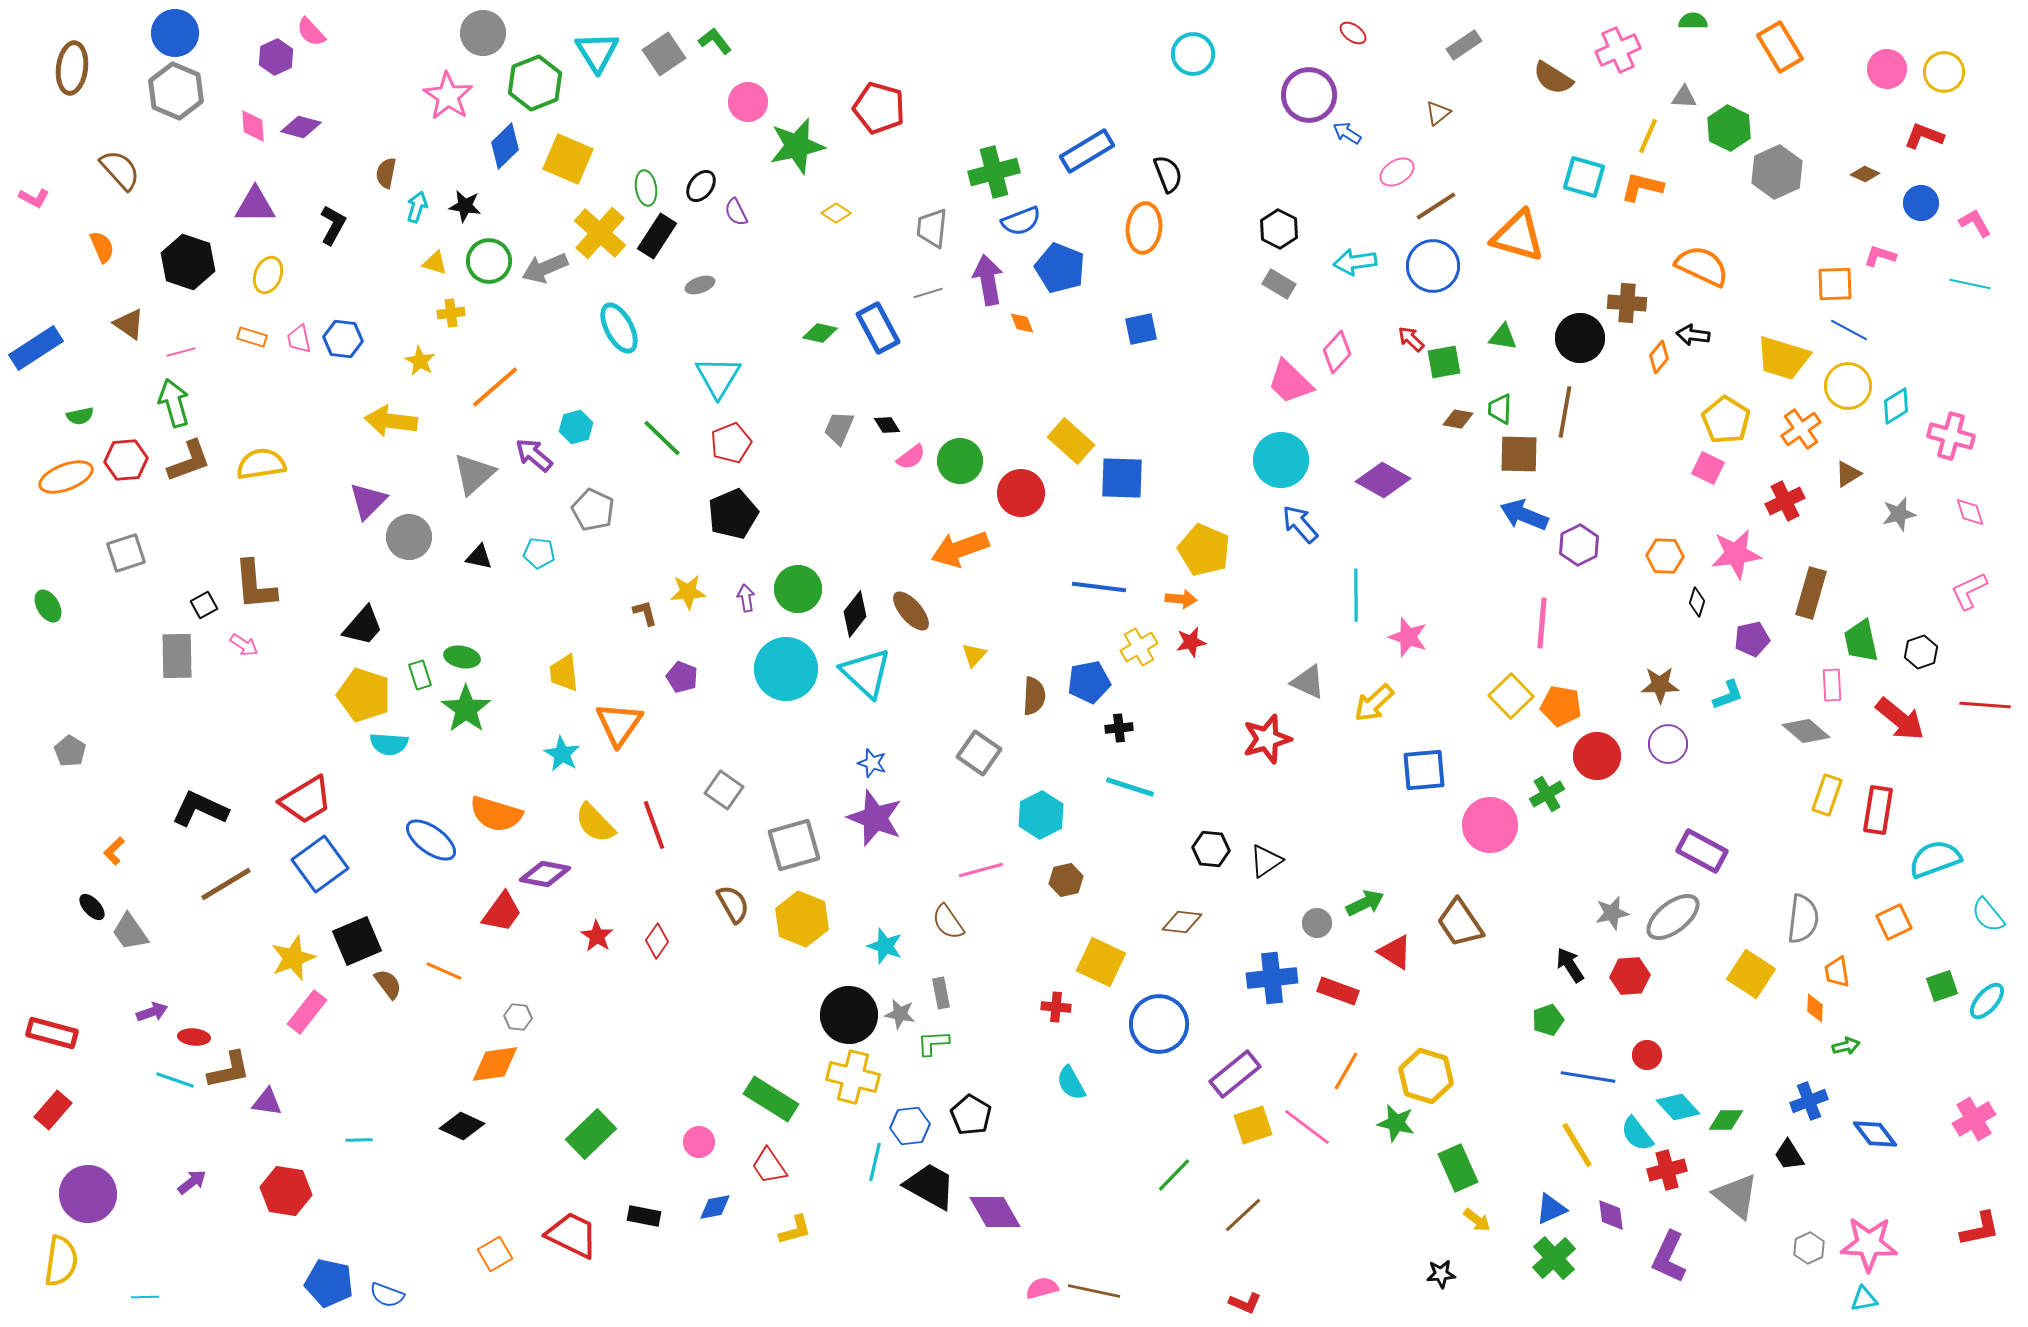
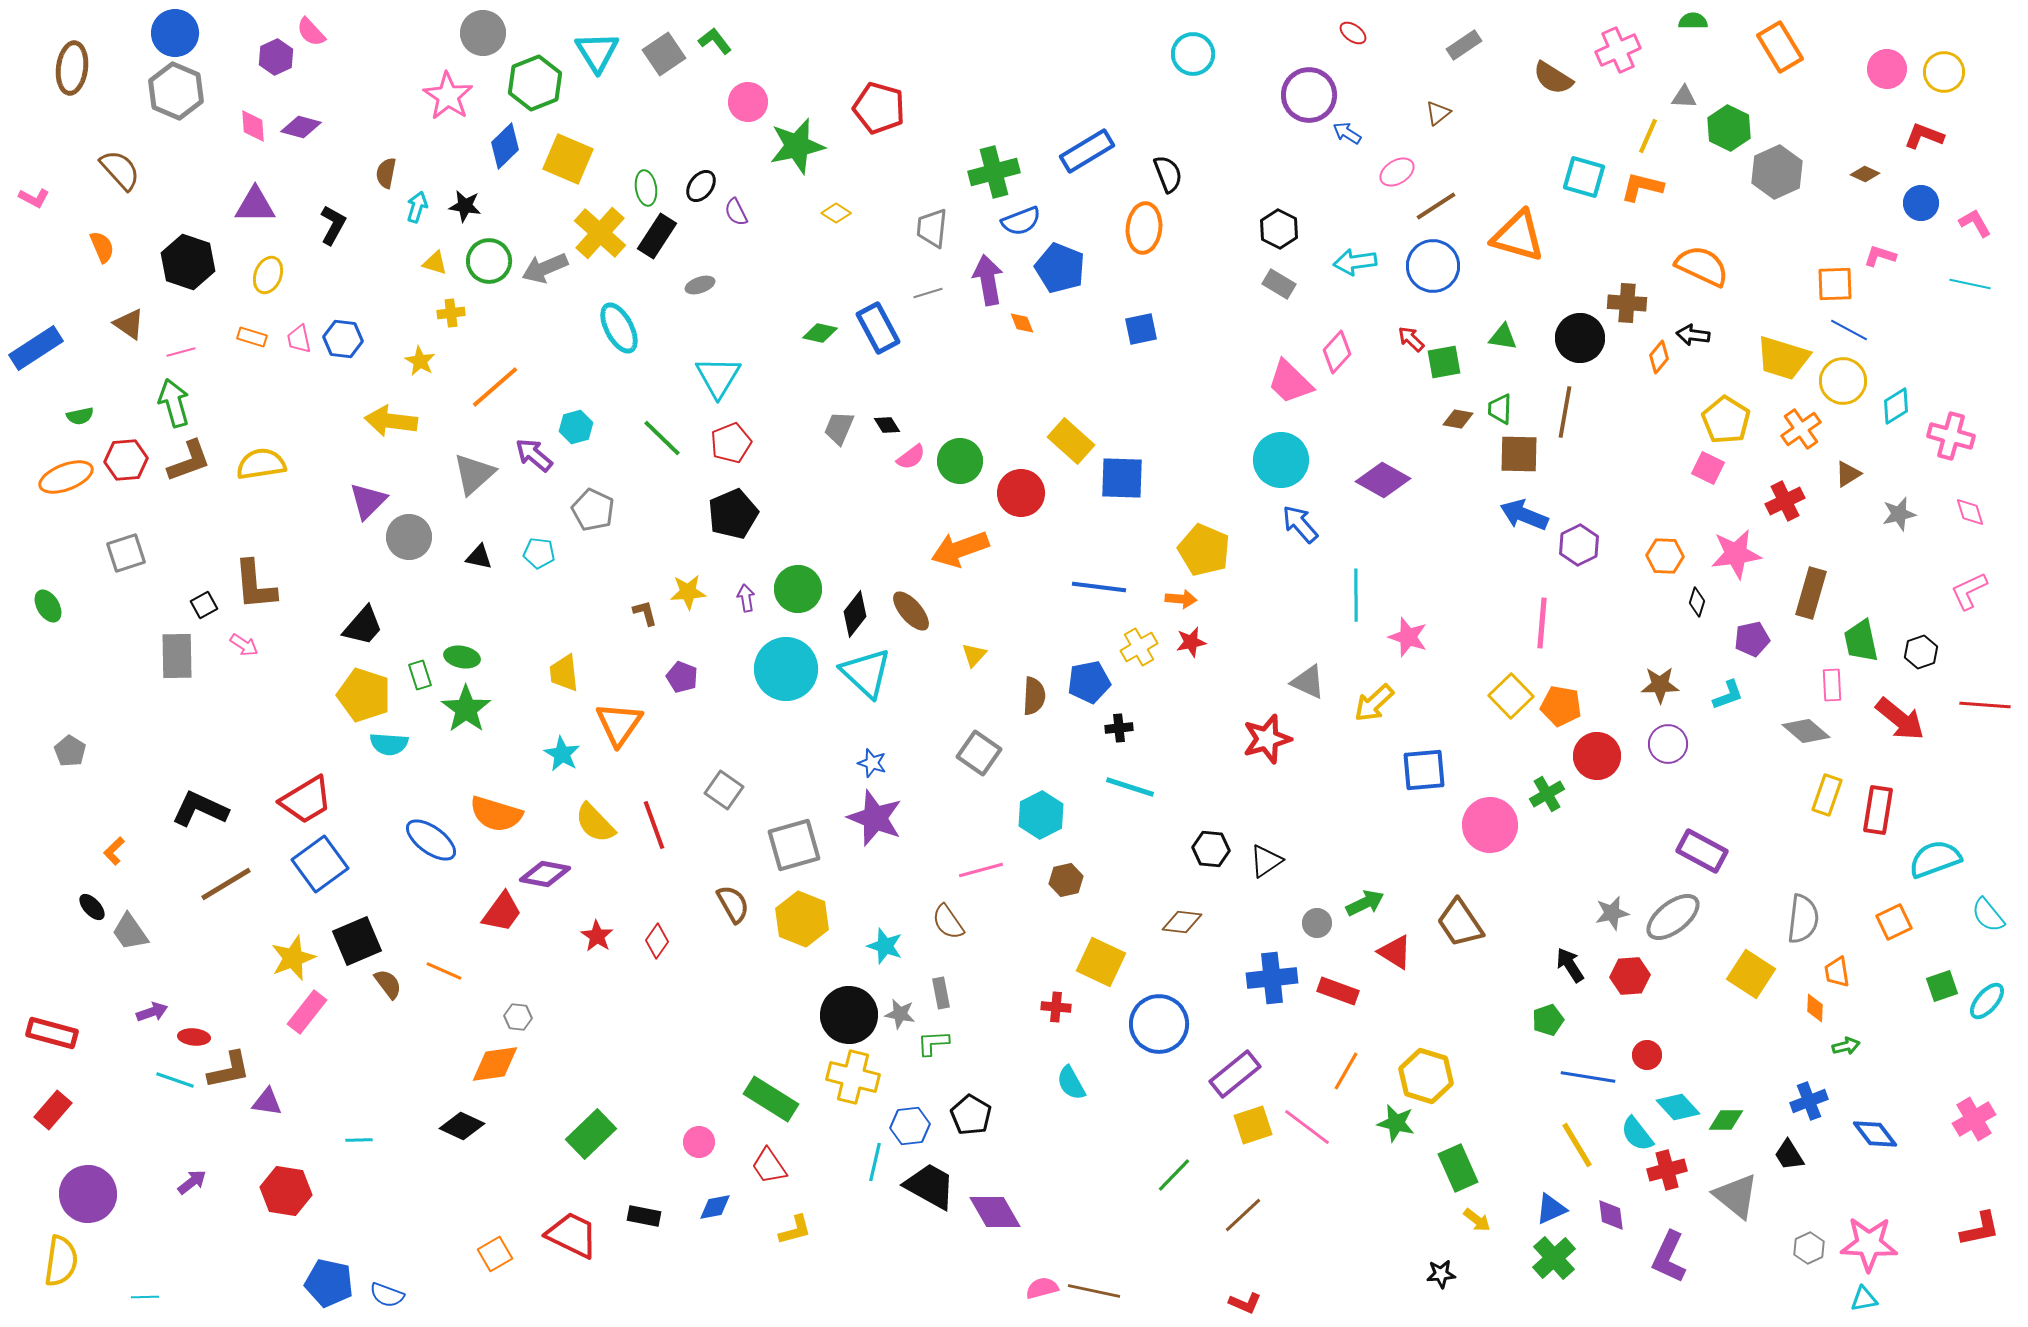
yellow circle at (1848, 386): moved 5 px left, 5 px up
